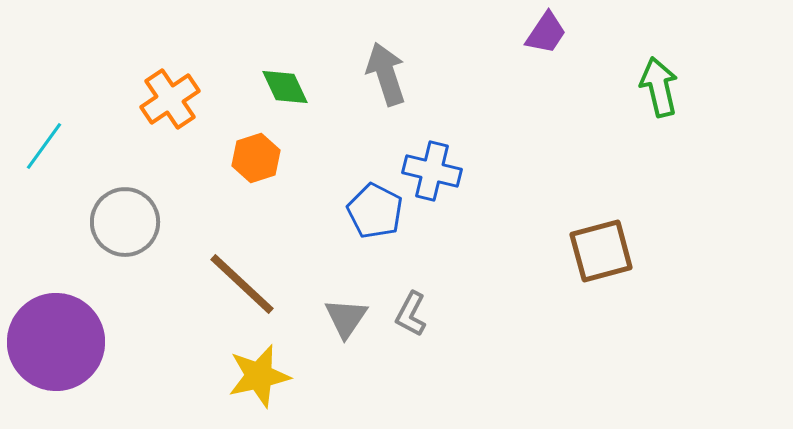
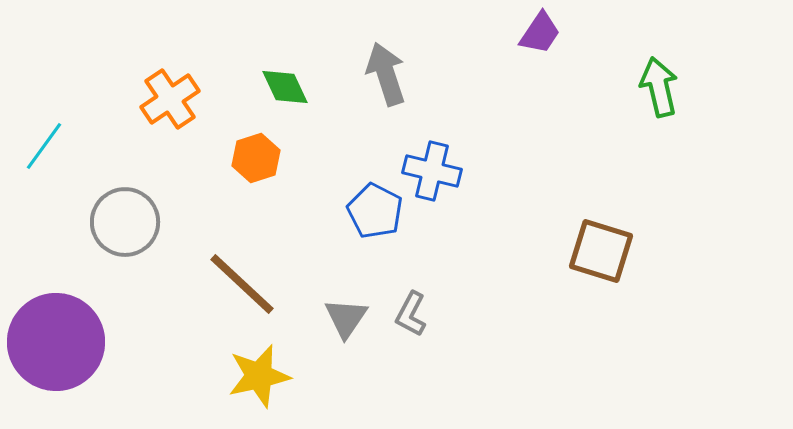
purple trapezoid: moved 6 px left
brown square: rotated 32 degrees clockwise
